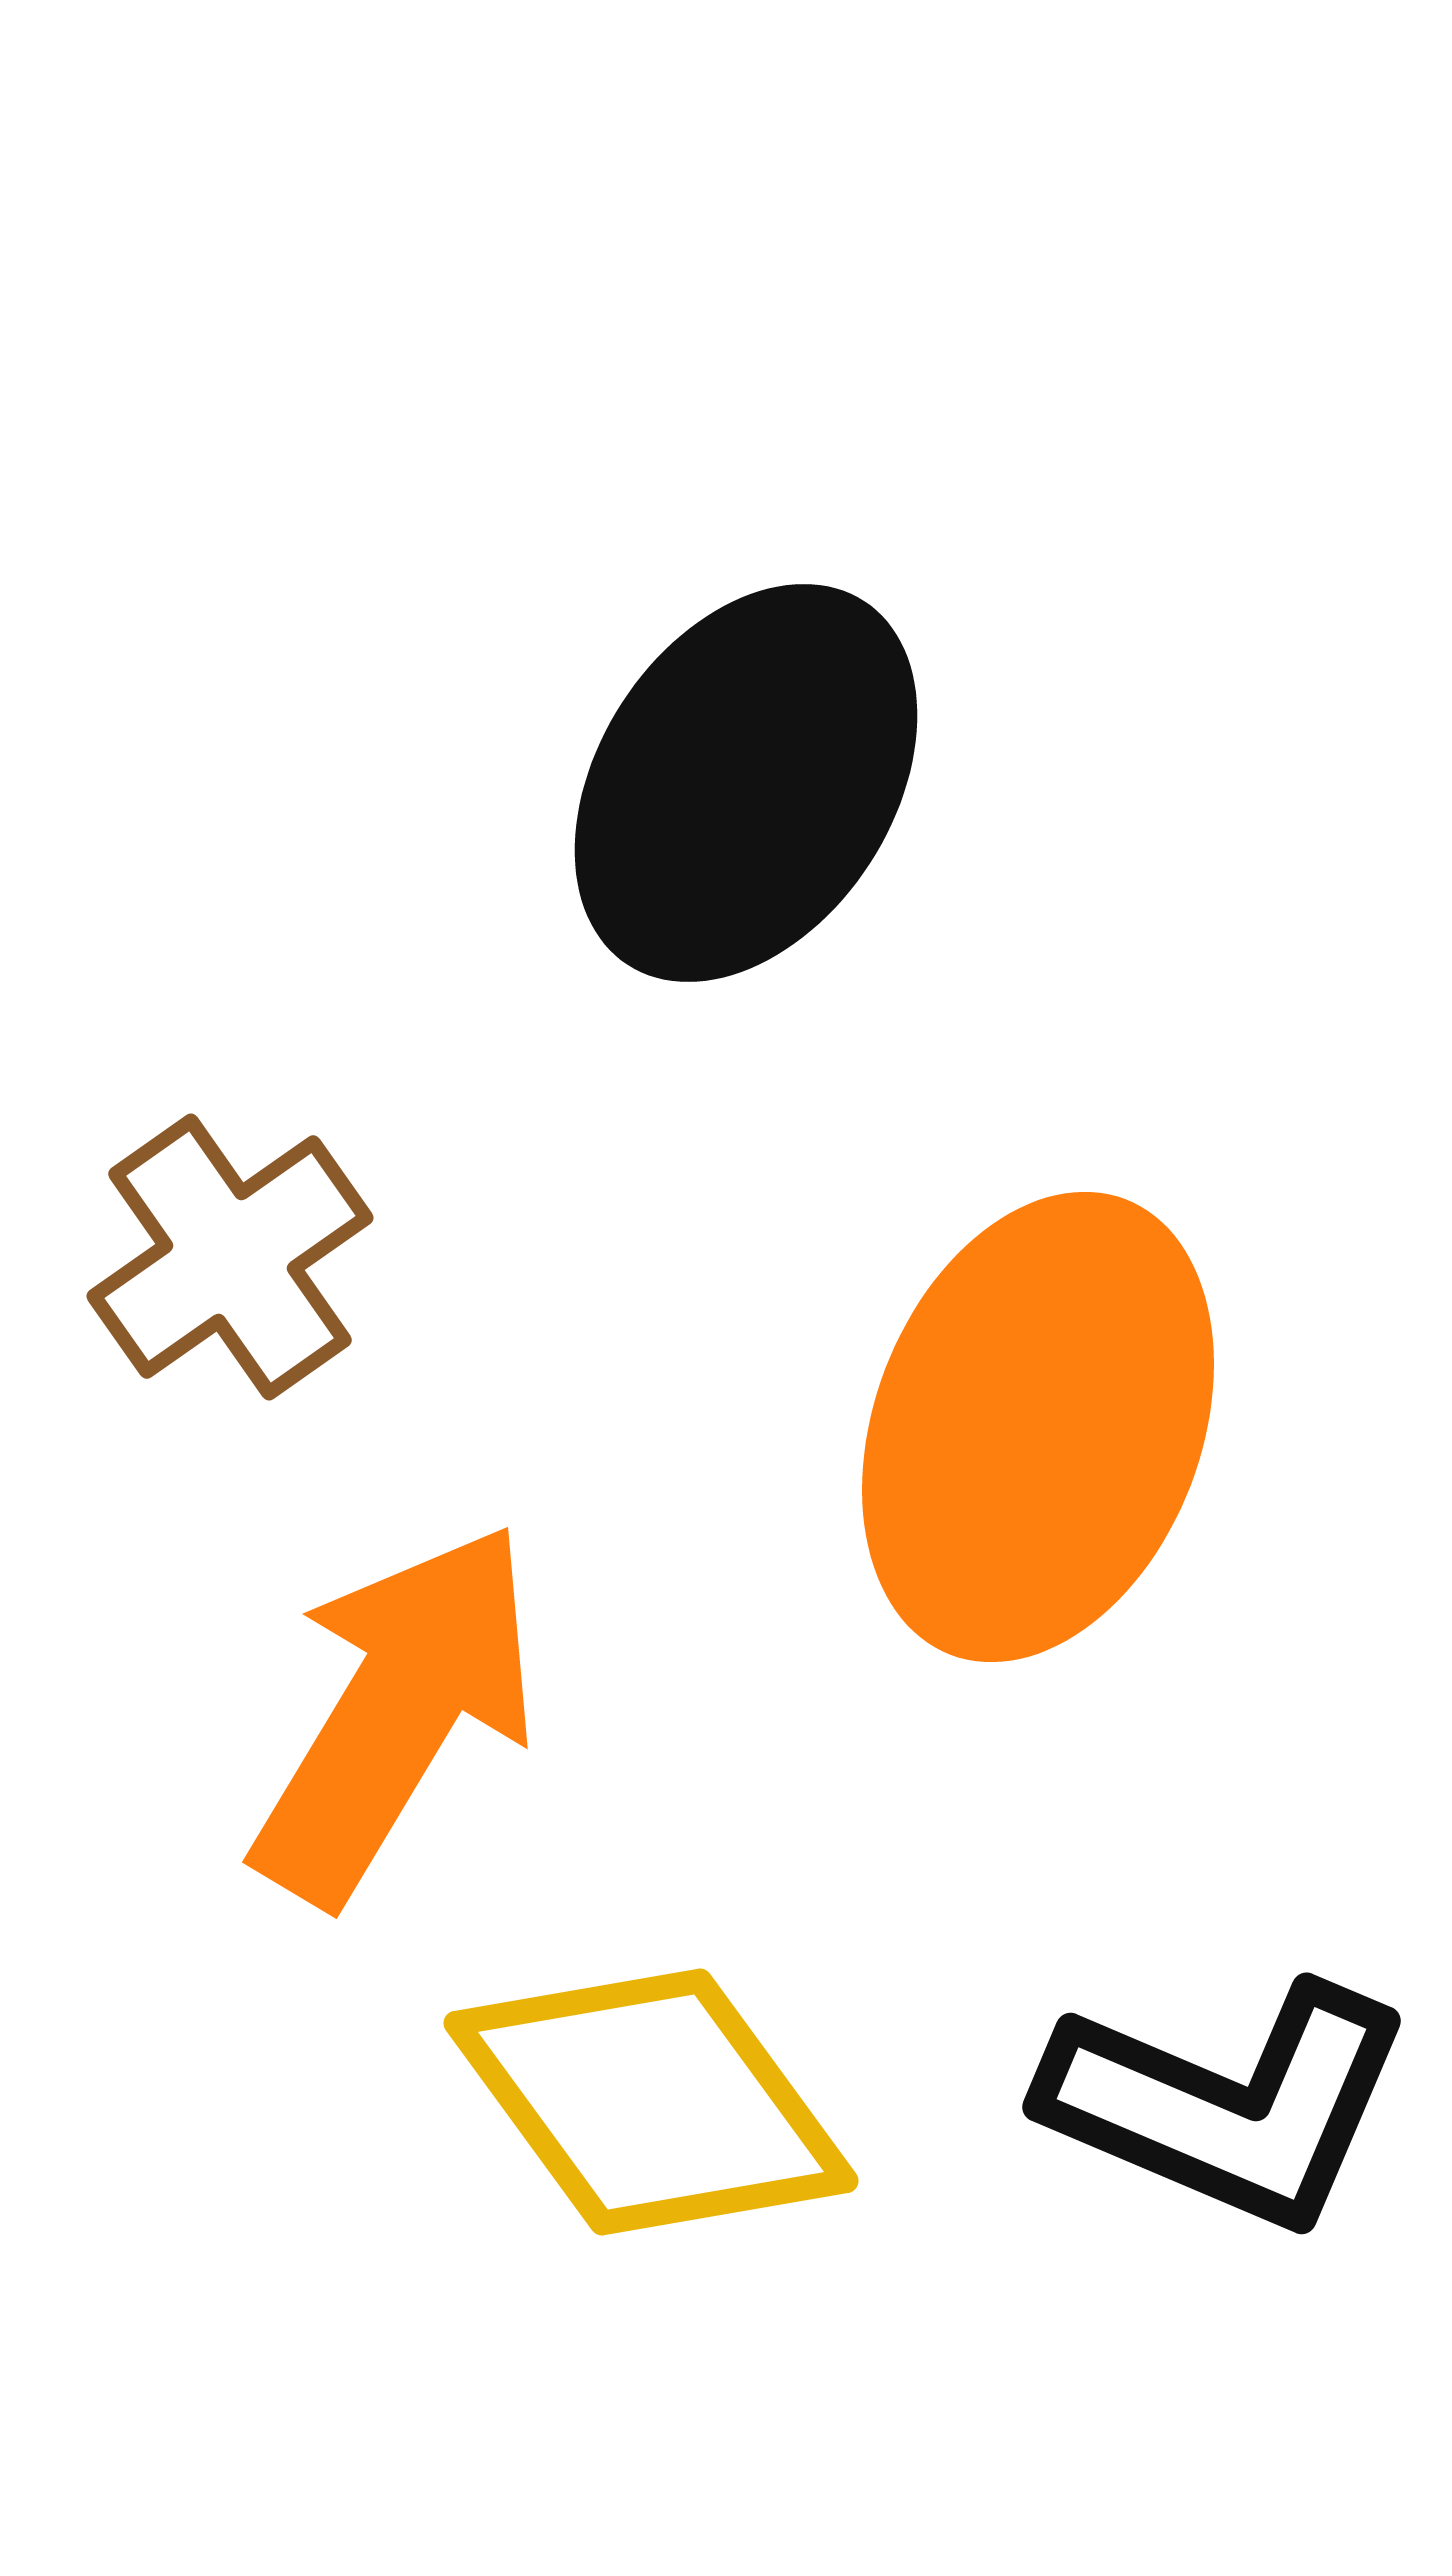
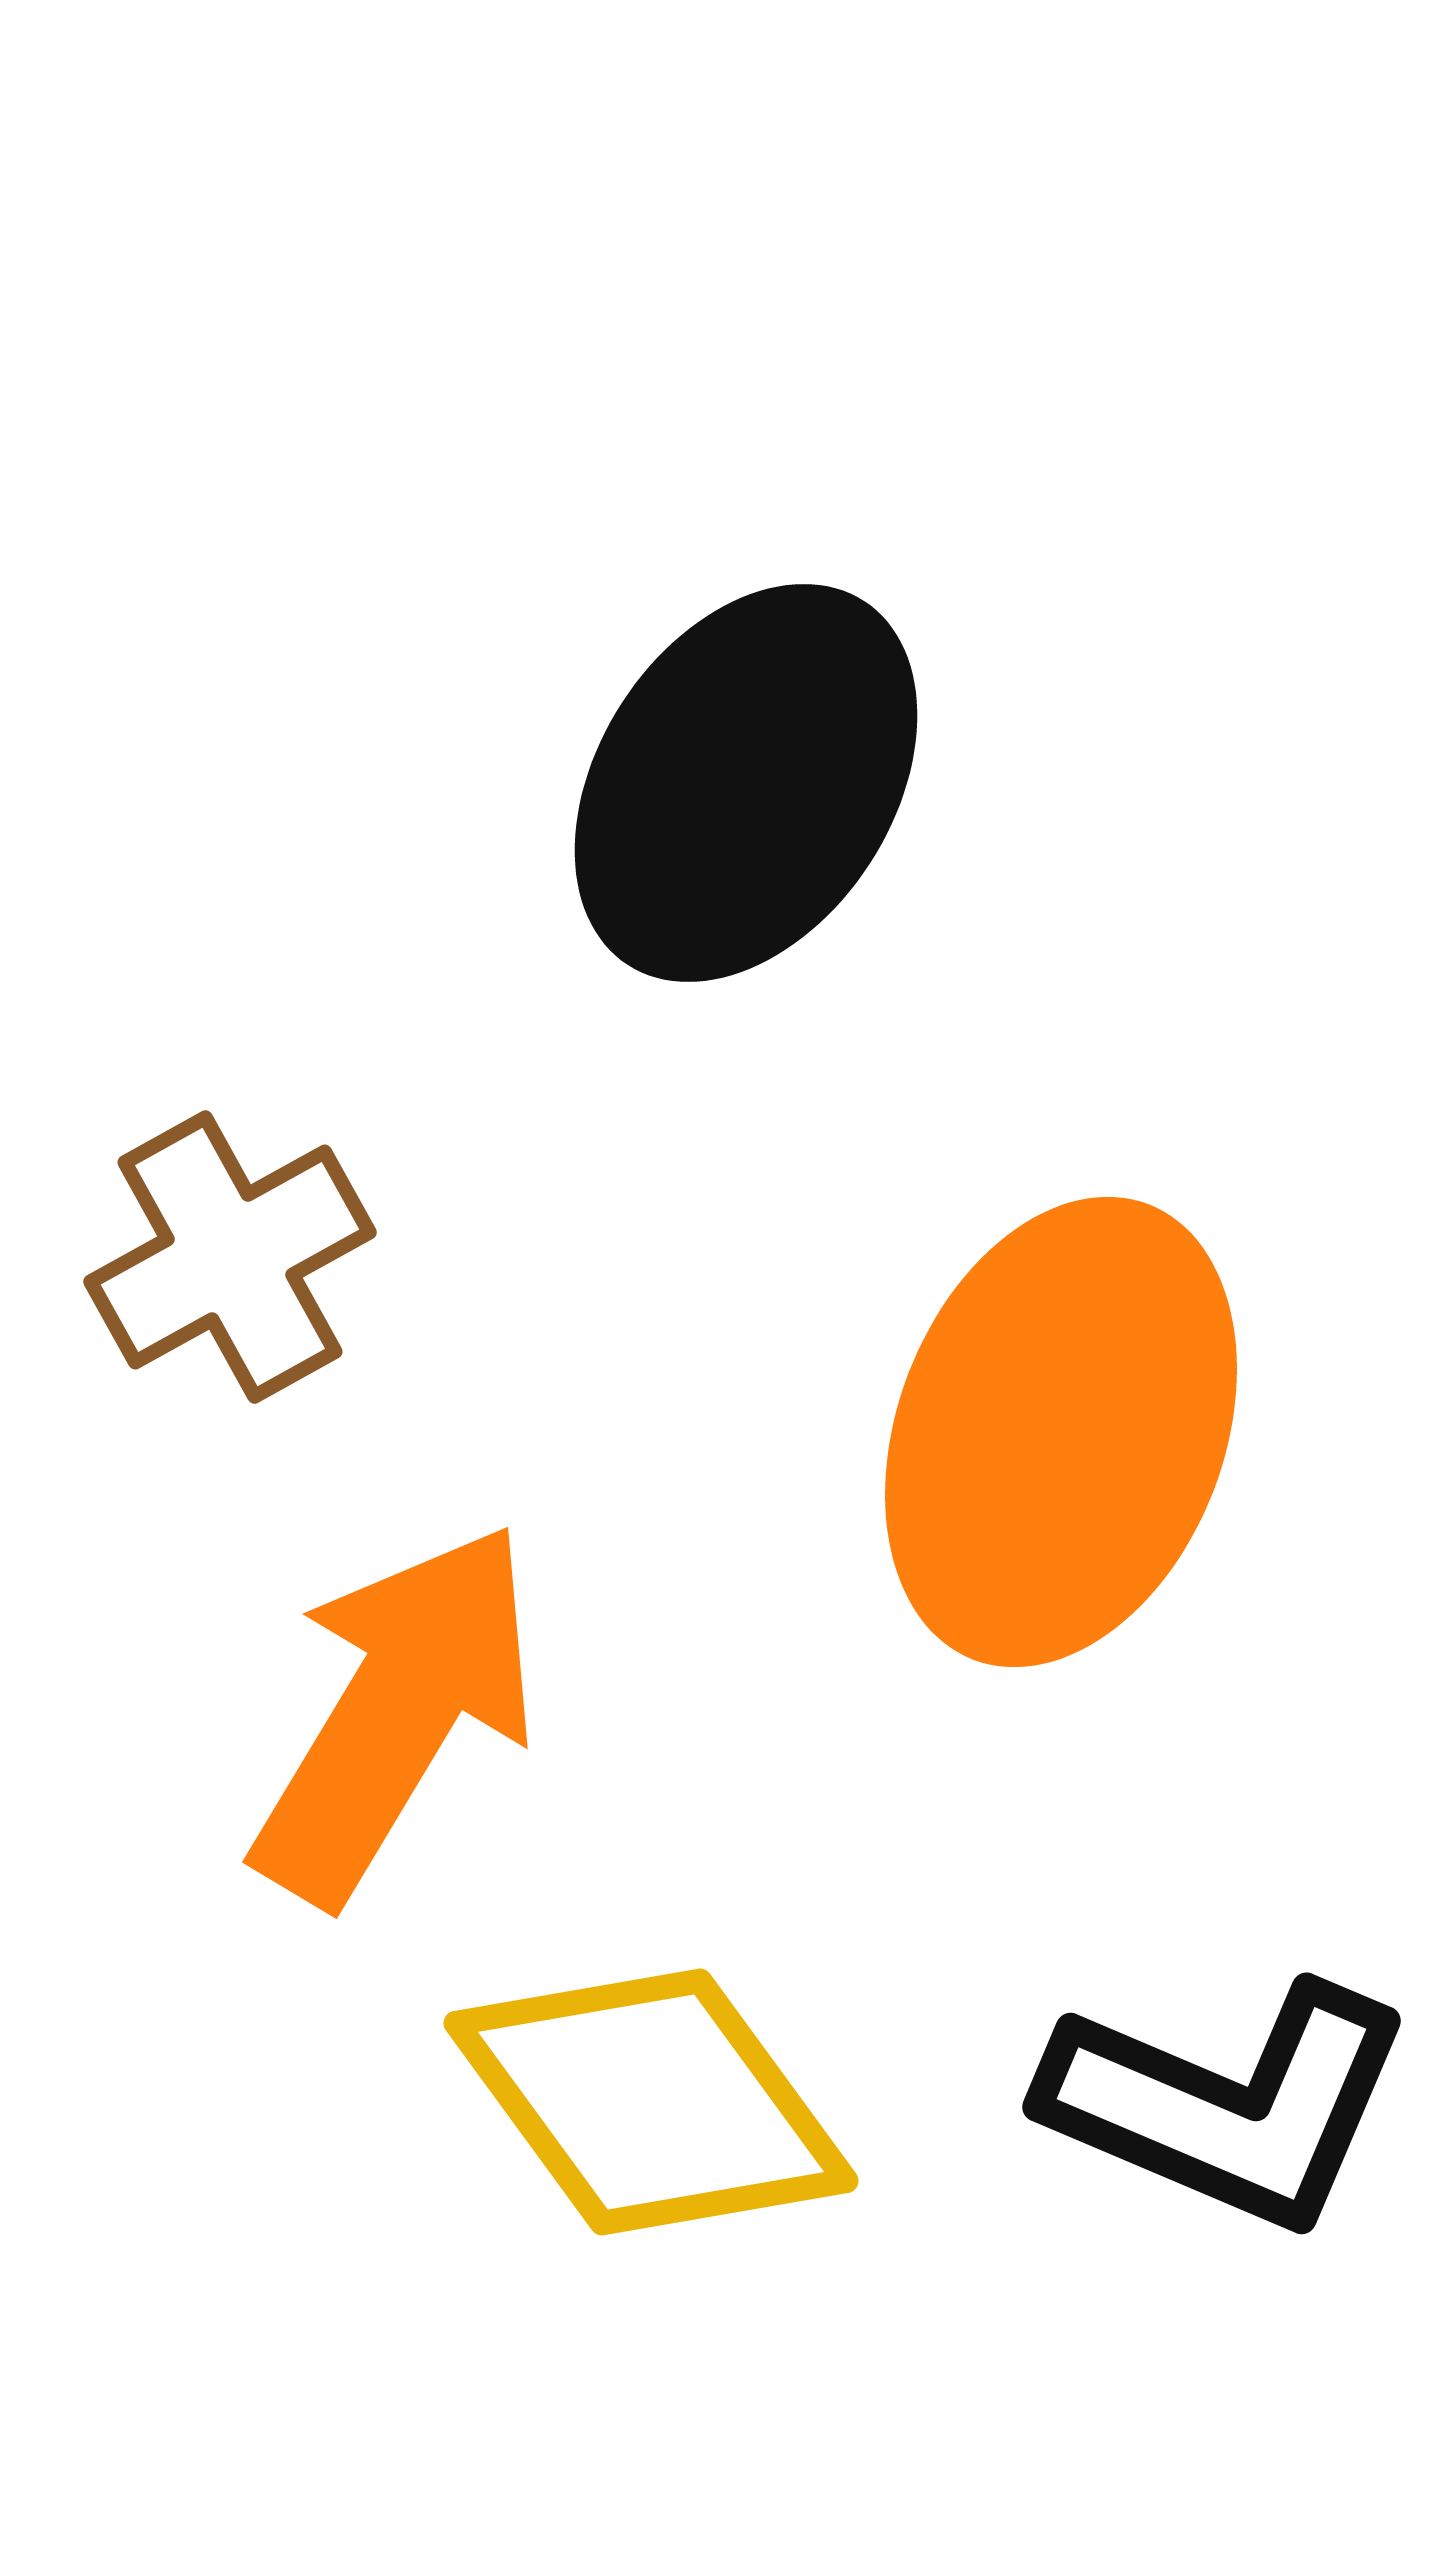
brown cross: rotated 6 degrees clockwise
orange ellipse: moved 23 px right, 5 px down
